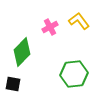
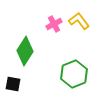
pink cross: moved 4 px right, 3 px up
green diamond: moved 3 px right, 1 px up; rotated 12 degrees counterclockwise
green hexagon: rotated 16 degrees counterclockwise
